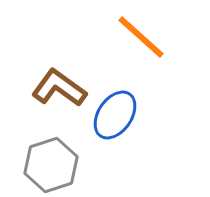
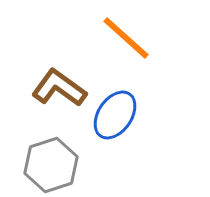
orange line: moved 15 px left, 1 px down
